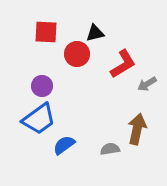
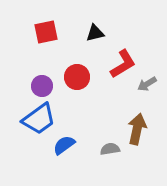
red square: rotated 15 degrees counterclockwise
red circle: moved 23 px down
